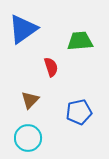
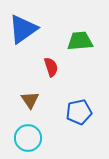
brown triangle: rotated 18 degrees counterclockwise
